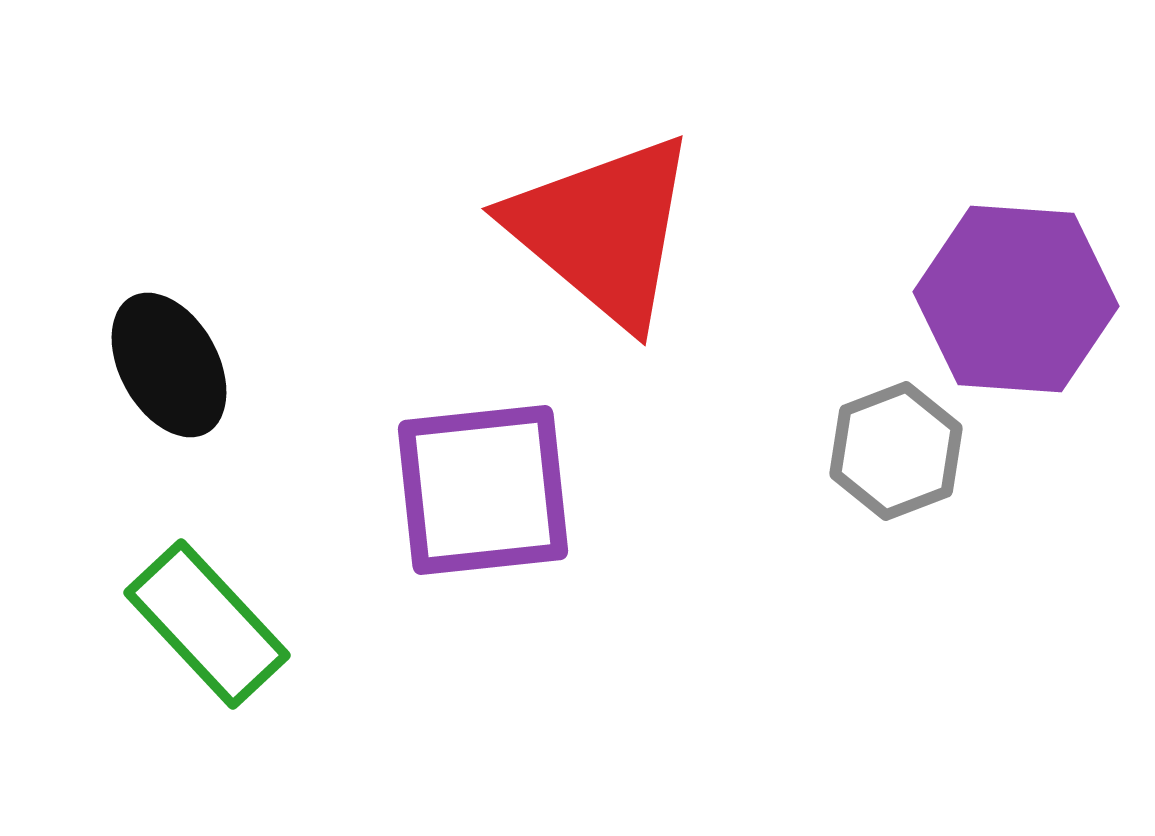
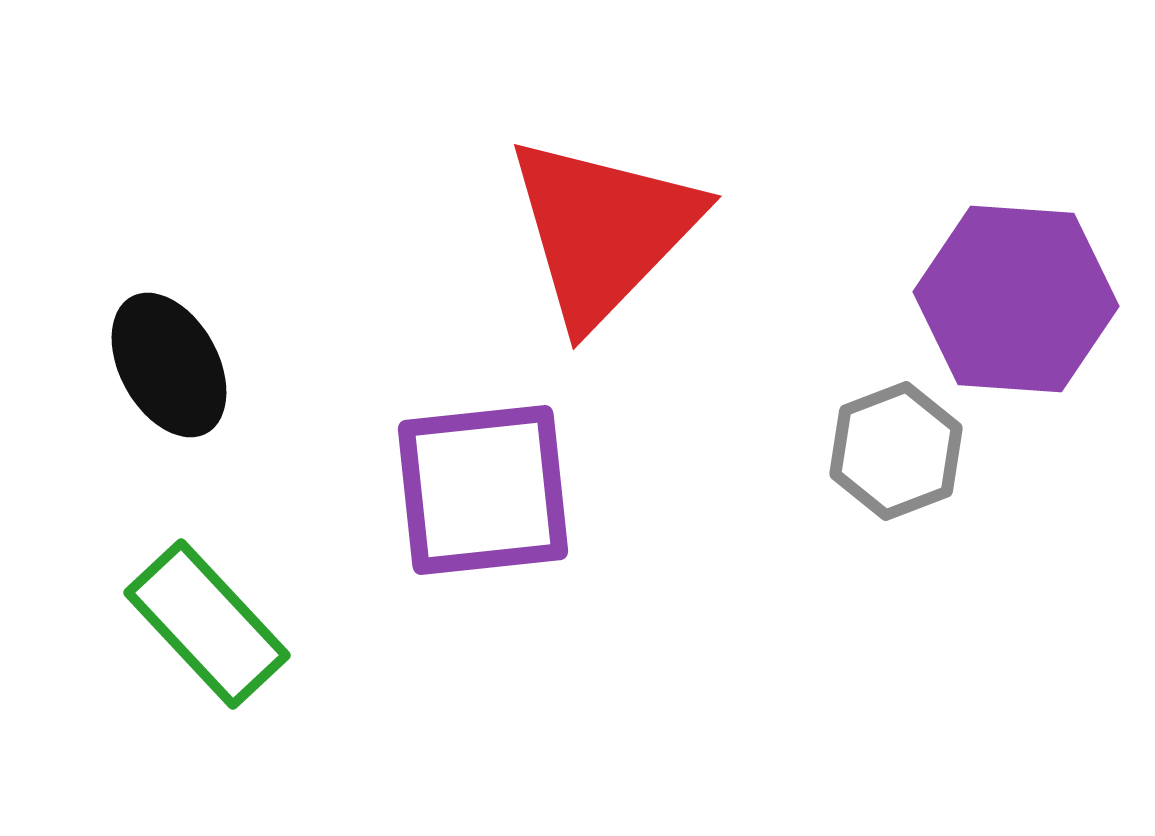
red triangle: rotated 34 degrees clockwise
